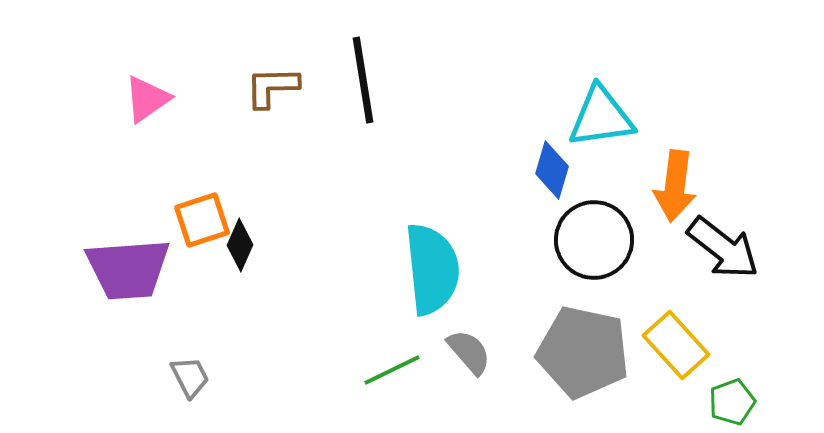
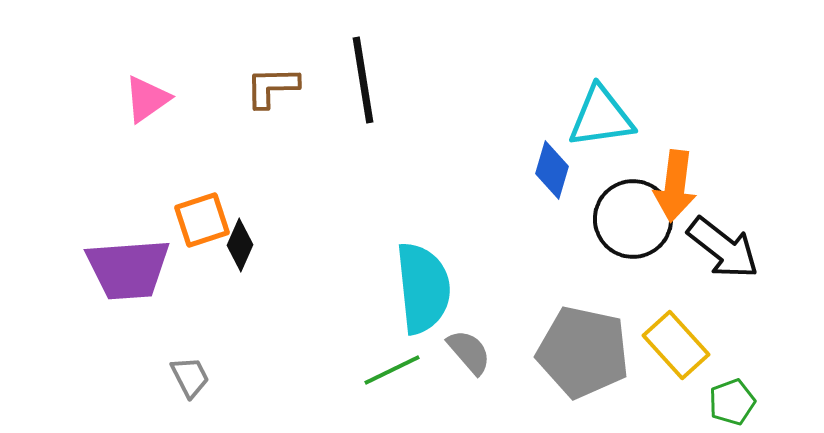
black circle: moved 39 px right, 21 px up
cyan semicircle: moved 9 px left, 19 px down
